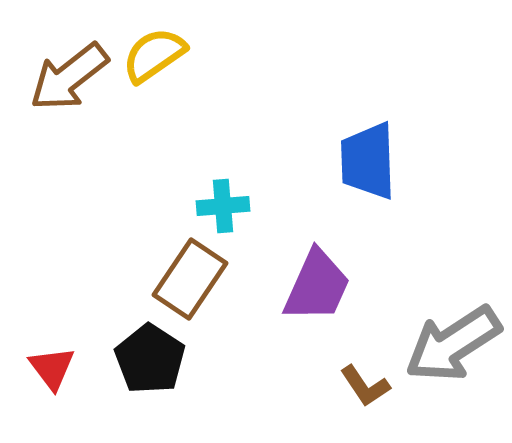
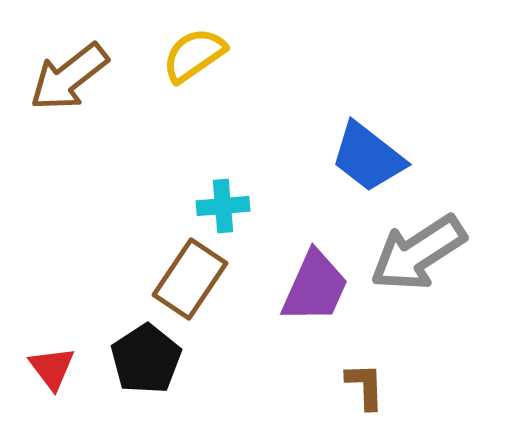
yellow semicircle: moved 40 px right
blue trapezoid: moved 4 px up; rotated 50 degrees counterclockwise
purple trapezoid: moved 2 px left, 1 px down
gray arrow: moved 35 px left, 91 px up
black pentagon: moved 4 px left; rotated 6 degrees clockwise
brown L-shape: rotated 148 degrees counterclockwise
